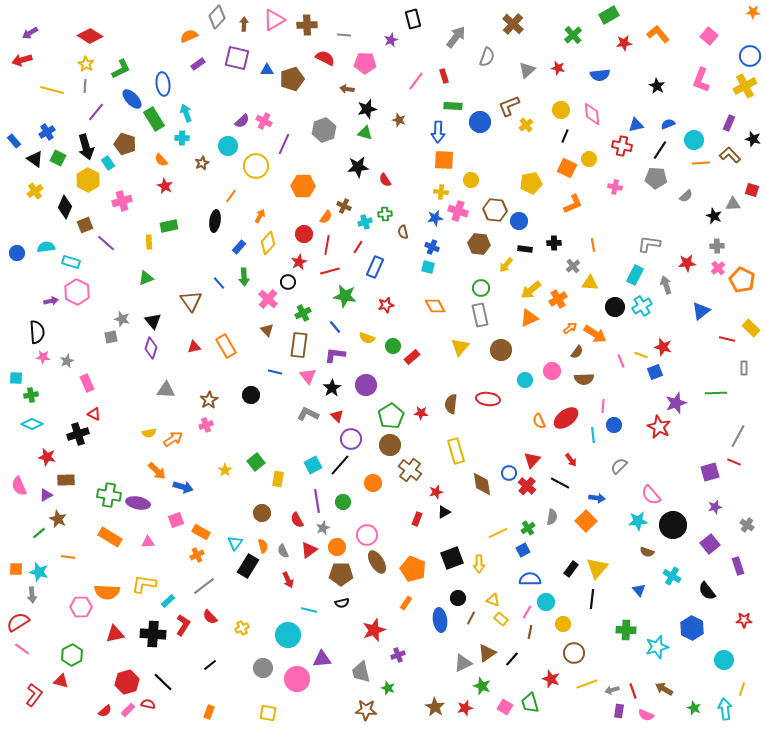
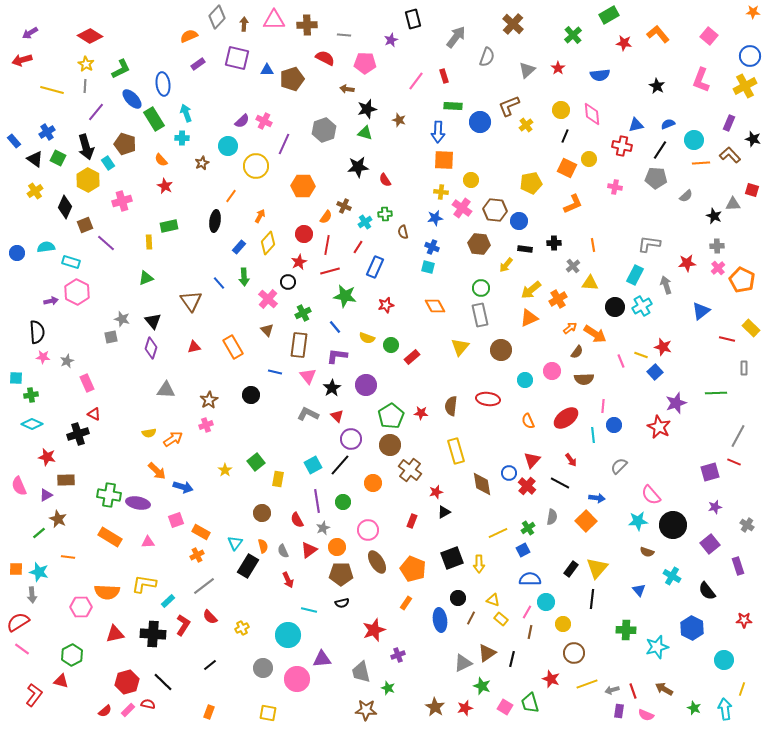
pink triangle at (274, 20): rotated 30 degrees clockwise
red star at (624, 43): rotated 14 degrees clockwise
red star at (558, 68): rotated 24 degrees clockwise
pink cross at (458, 211): moved 4 px right, 3 px up; rotated 18 degrees clockwise
cyan cross at (365, 222): rotated 16 degrees counterclockwise
orange rectangle at (226, 346): moved 7 px right, 1 px down
green circle at (393, 346): moved 2 px left, 1 px up
purple L-shape at (335, 355): moved 2 px right, 1 px down
blue square at (655, 372): rotated 21 degrees counterclockwise
brown semicircle at (451, 404): moved 2 px down
orange semicircle at (539, 421): moved 11 px left
red rectangle at (417, 519): moved 5 px left, 2 px down
pink circle at (367, 535): moved 1 px right, 5 px up
black line at (512, 659): rotated 28 degrees counterclockwise
